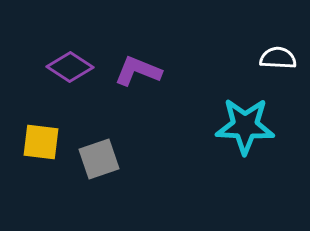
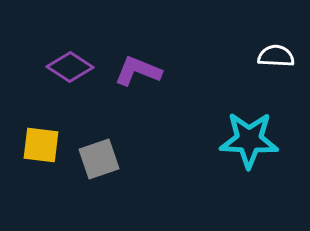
white semicircle: moved 2 px left, 2 px up
cyan star: moved 4 px right, 14 px down
yellow square: moved 3 px down
